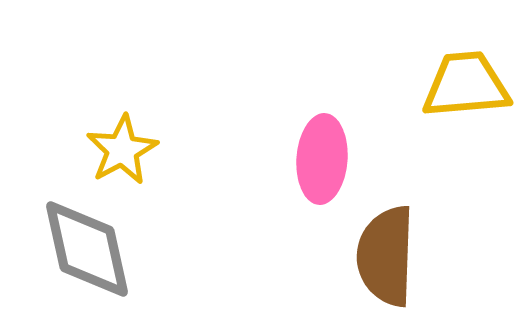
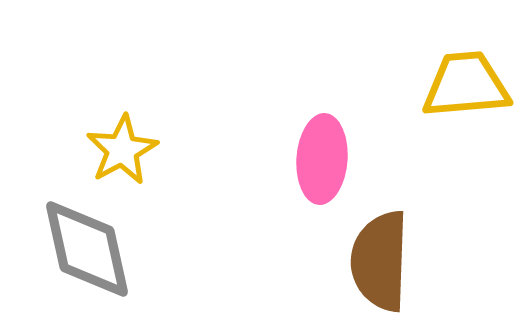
brown semicircle: moved 6 px left, 5 px down
